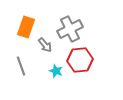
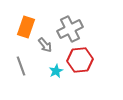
cyan star: rotated 24 degrees clockwise
